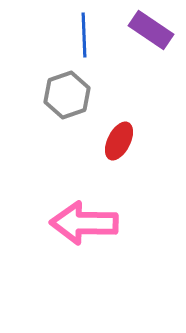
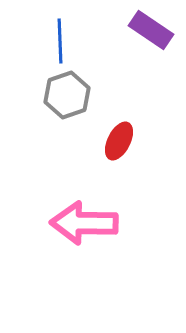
blue line: moved 24 px left, 6 px down
